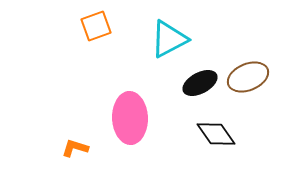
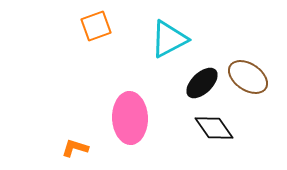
brown ellipse: rotated 57 degrees clockwise
black ellipse: moved 2 px right; rotated 16 degrees counterclockwise
black diamond: moved 2 px left, 6 px up
